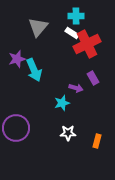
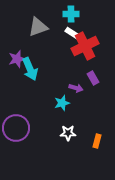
cyan cross: moved 5 px left, 2 px up
gray triangle: rotated 30 degrees clockwise
red cross: moved 2 px left, 2 px down
cyan arrow: moved 4 px left, 1 px up
